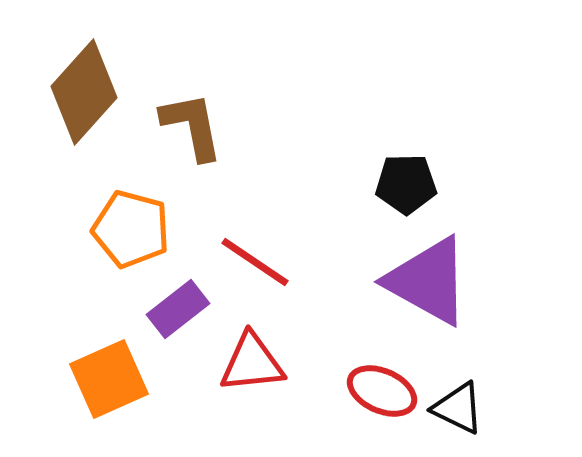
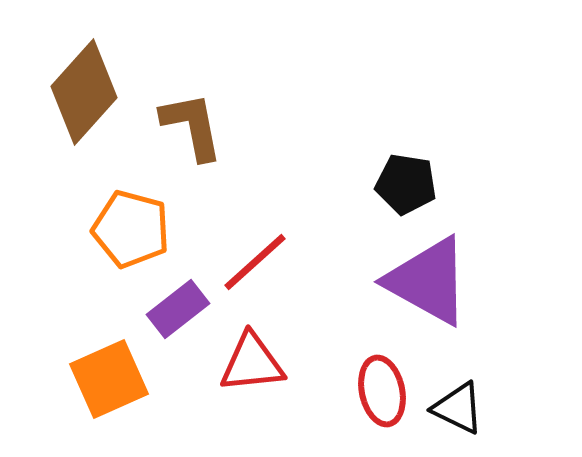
black pentagon: rotated 10 degrees clockwise
red line: rotated 76 degrees counterclockwise
red ellipse: rotated 54 degrees clockwise
